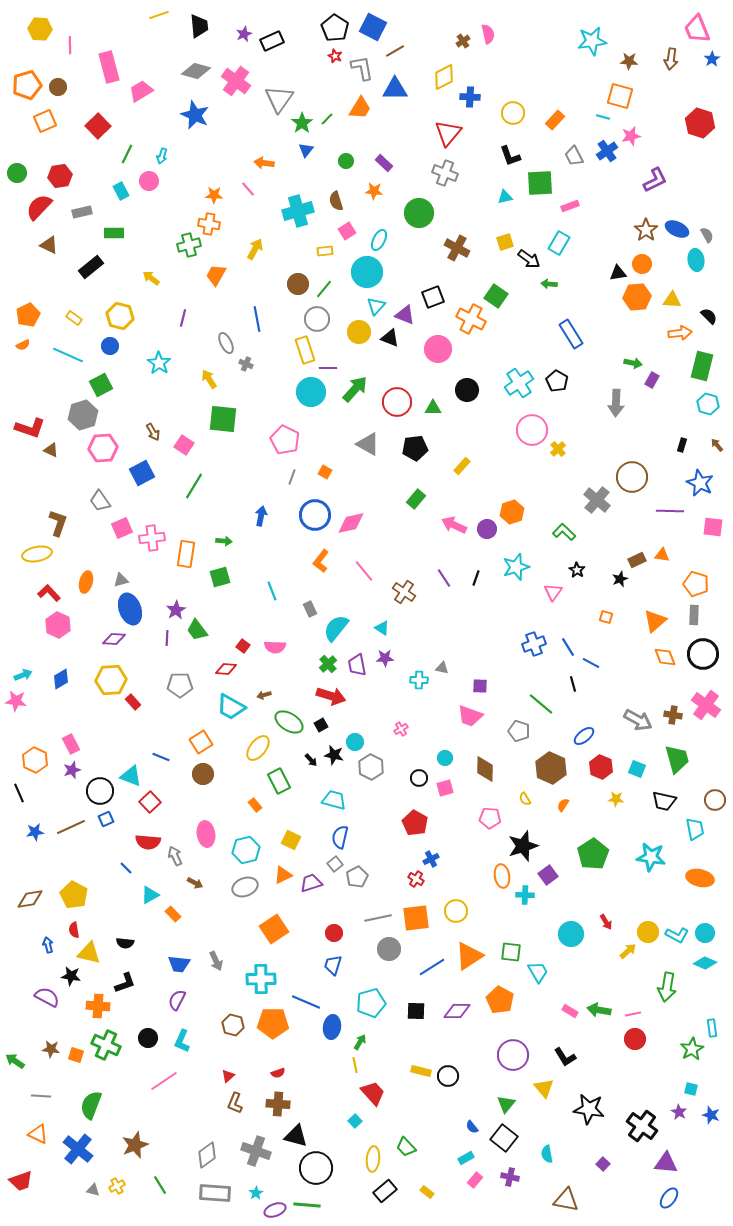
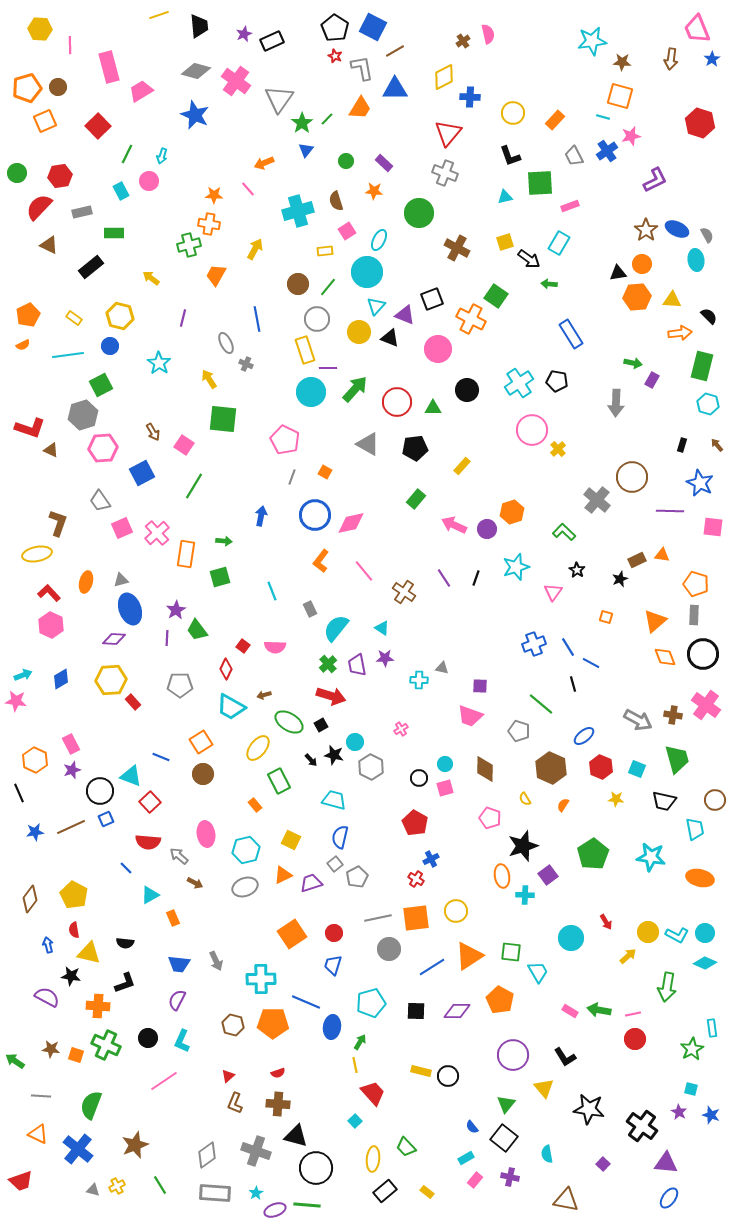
brown star at (629, 61): moved 7 px left, 1 px down
orange pentagon at (27, 85): moved 3 px down
orange arrow at (264, 163): rotated 30 degrees counterclockwise
green line at (324, 289): moved 4 px right, 2 px up
black square at (433, 297): moved 1 px left, 2 px down
cyan line at (68, 355): rotated 32 degrees counterclockwise
black pentagon at (557, 381): rotated 20 degrees counterclockwise
pink cross at (152, 538): moved 5 px right, 5 px up; rotated 35 degrees counterclockwise
pink hexagon at (58, 625): moved 7 px left
red diamond at (226, 669): rotated 70 degrees counterclockwise
cyan circle at (445, 758): moved 6 px down
pink pentagon at (490, 818): rotated 15 degrees clockwise
gray arrow at (175, 856): moved 4 px right; rotated 24 degrees counterclockwise
brown diamond at (30, 899): rotated 44 degrees counterclockwise
orange rectangle at (173, 914): moved 4 px down; rotated 21 degrees clockwise
orange square at (274, 929): moved 18 px right, 5 px down
cyan circle at (571, 934): moved 4 px down
yellow arrow at (628, 951): moved 5 px down
